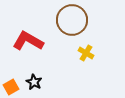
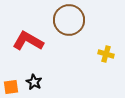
brown circle: moved 3 px left
yellow cross: moved 20 px right, 1 px down; rotated 14 degrees counterclockwise
orange square: rotated 21 degrees clockwise
